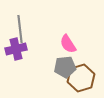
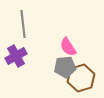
gray line: moved 3 px right, 5 px up
pink semicircle: moved 3 px down
purple cross: moved 7 px down; rotated 15 degrees counterclockwise
